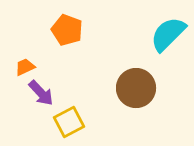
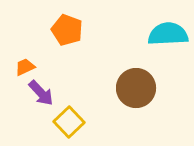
cyan semicircle: rotated 42 degrees clockwise
yellow square: rotated 16 degrees counterclockwise
